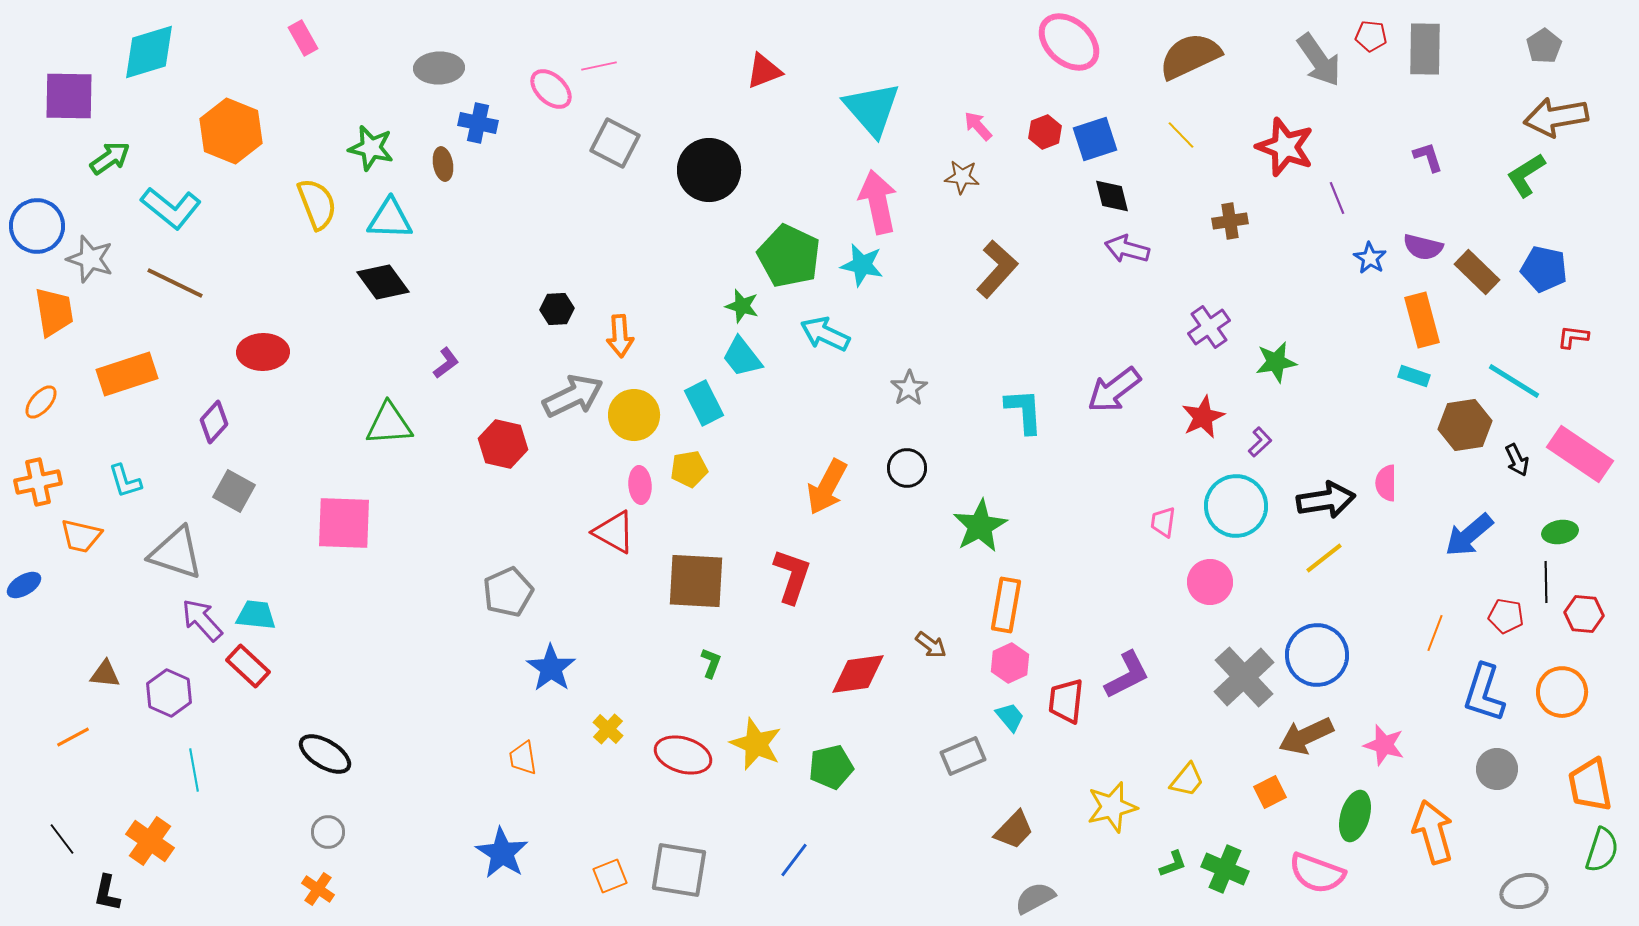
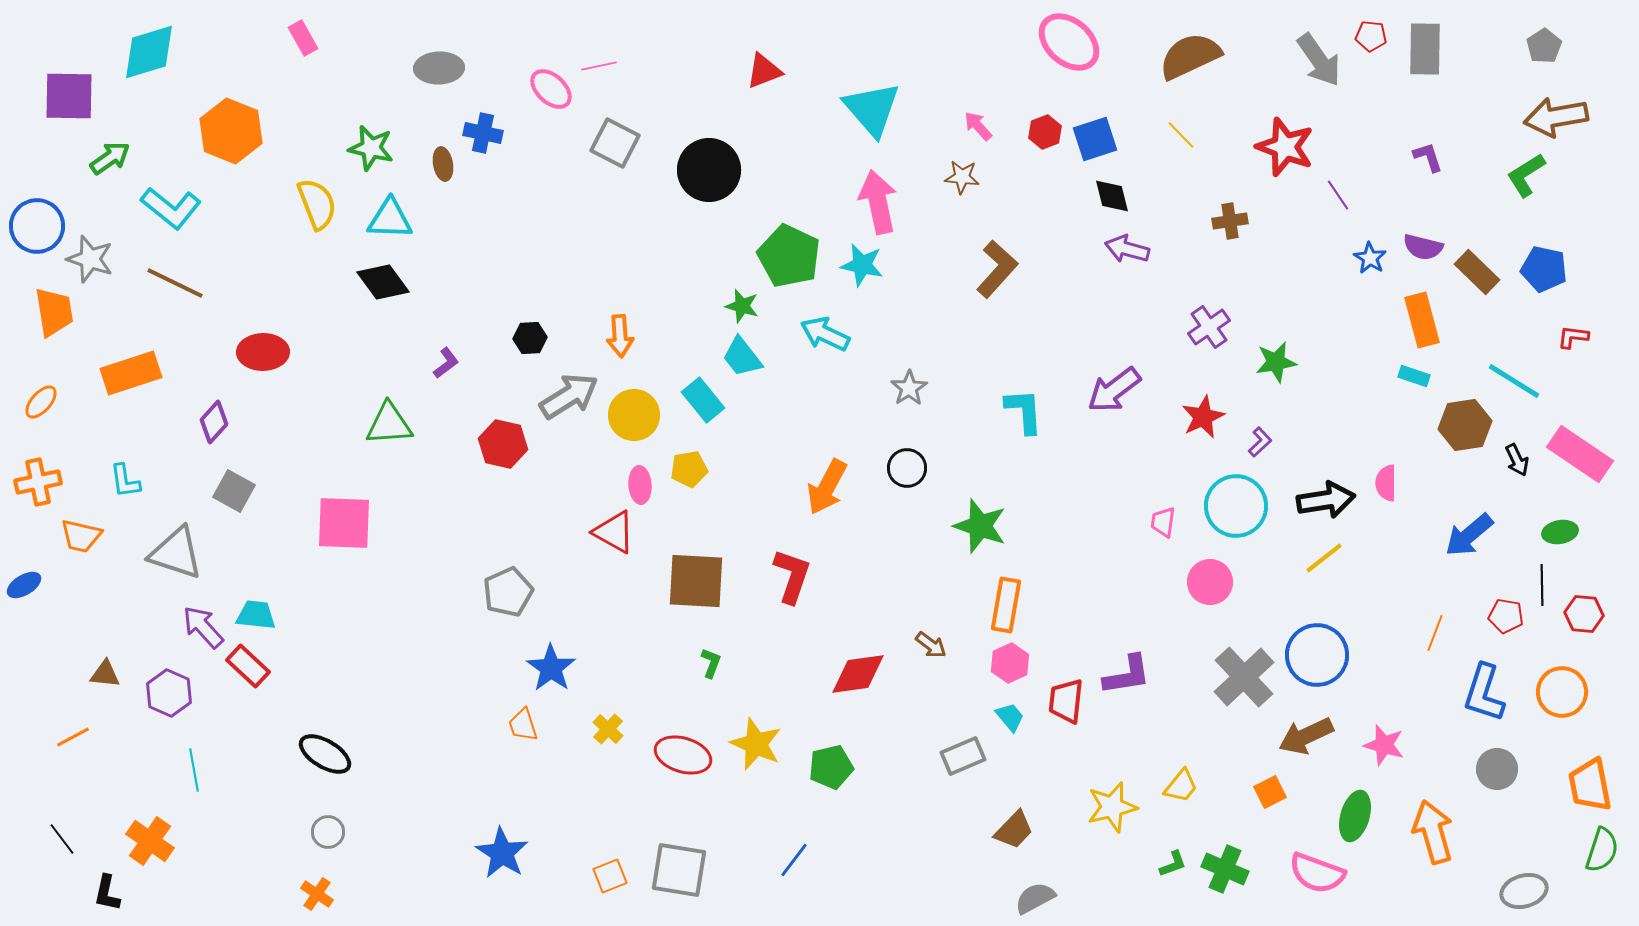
blue cross at (478, 123): moved 5 px right, 10 px down
purple line at (1337, 198): moved 1 px right, 3 px up; rotated 12 degrees counterclockwise
black hexagon at (557, 309): moved 27 px left, 29 px down
orange rectangle at (127, 374): moved 4 px right, 1 px up
gray arrow at (573, 396): moved 4 px left; rotated 6 degrees counterclockwise
cyan rectangle at (704, 403): moved 1 px left, 3 px up; rotated 12 degrees counterclockwise
cyan L-shape at (125, 481): rotated 9 degrees clockwise
green star at (980, 526): rotated 24 degrees counterclockwise
black line at (1546, 582): moved 4 px left, 3 px down
purple arrow at (202, 620): moved 1 px right, 7 px down
purple L-shape at (1127, 675): rotated 18 degrees clockwise
orange trapezoid at (523, 758): moved 33 px up; rotated 9 degrees counterclockwise
yellow trapezoid at (1187, 780): moved 6 px left, 6 px down
orange cross at (318, 889): moved 1 px left, 5 px down
